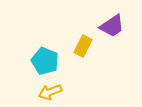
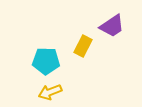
cyan pentagon: moved 1 px right; rotated 20 degrees counterclockwise
